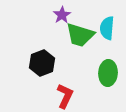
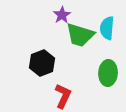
red L-shape: moved 2 px left
